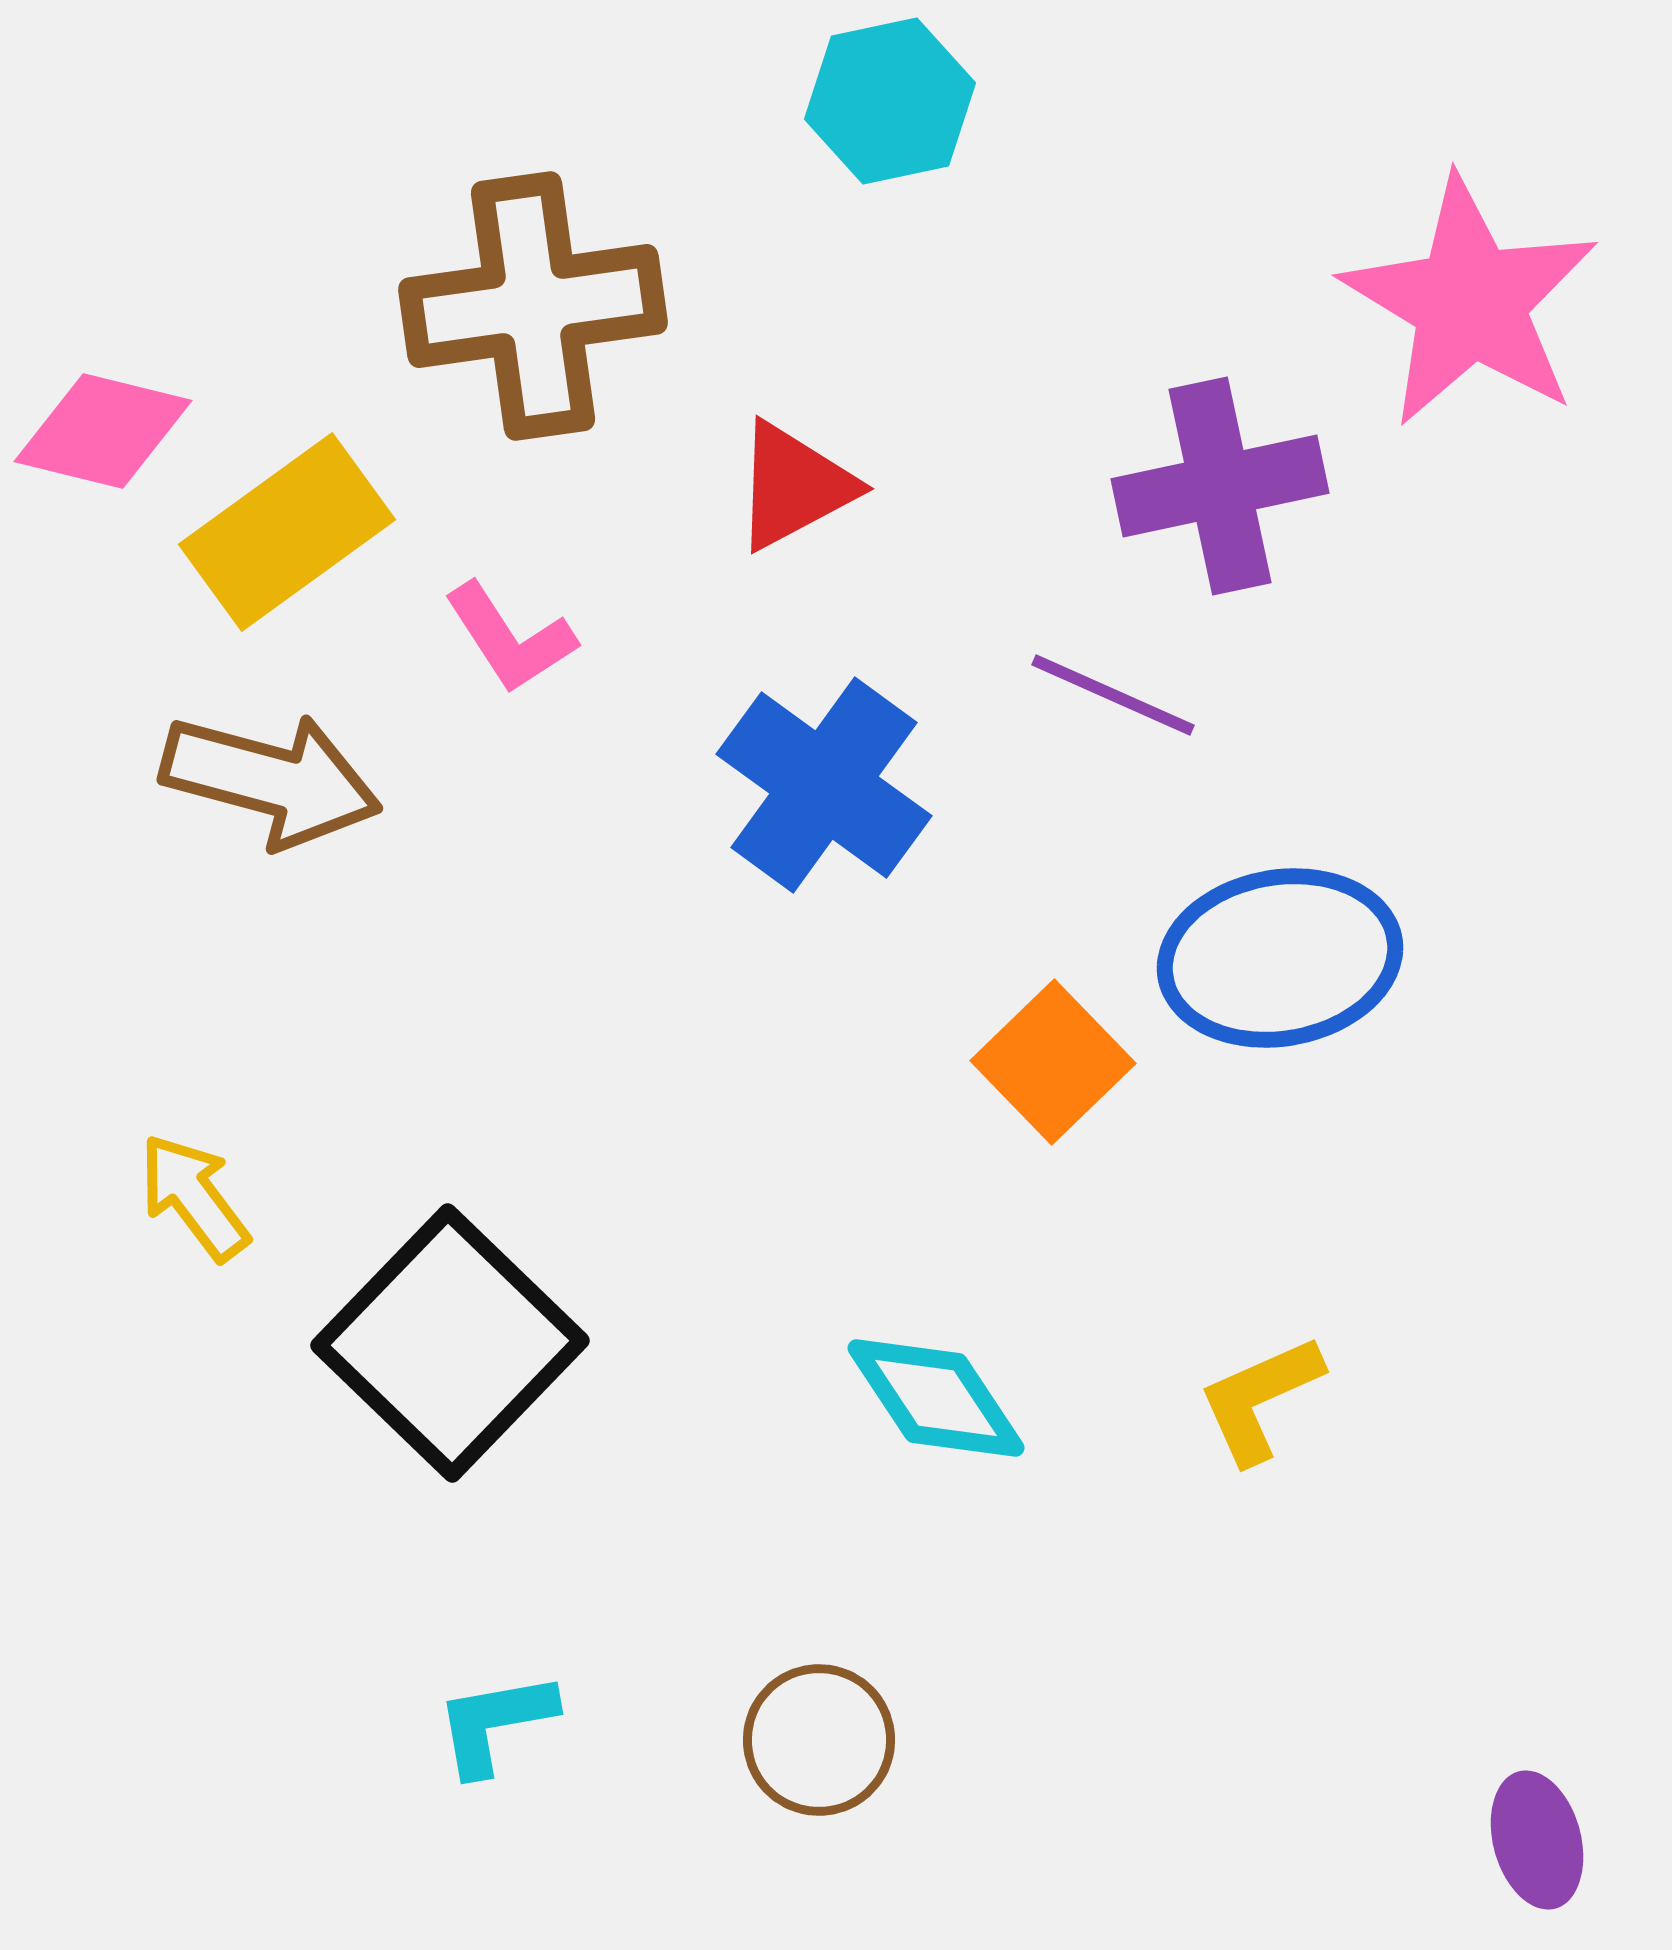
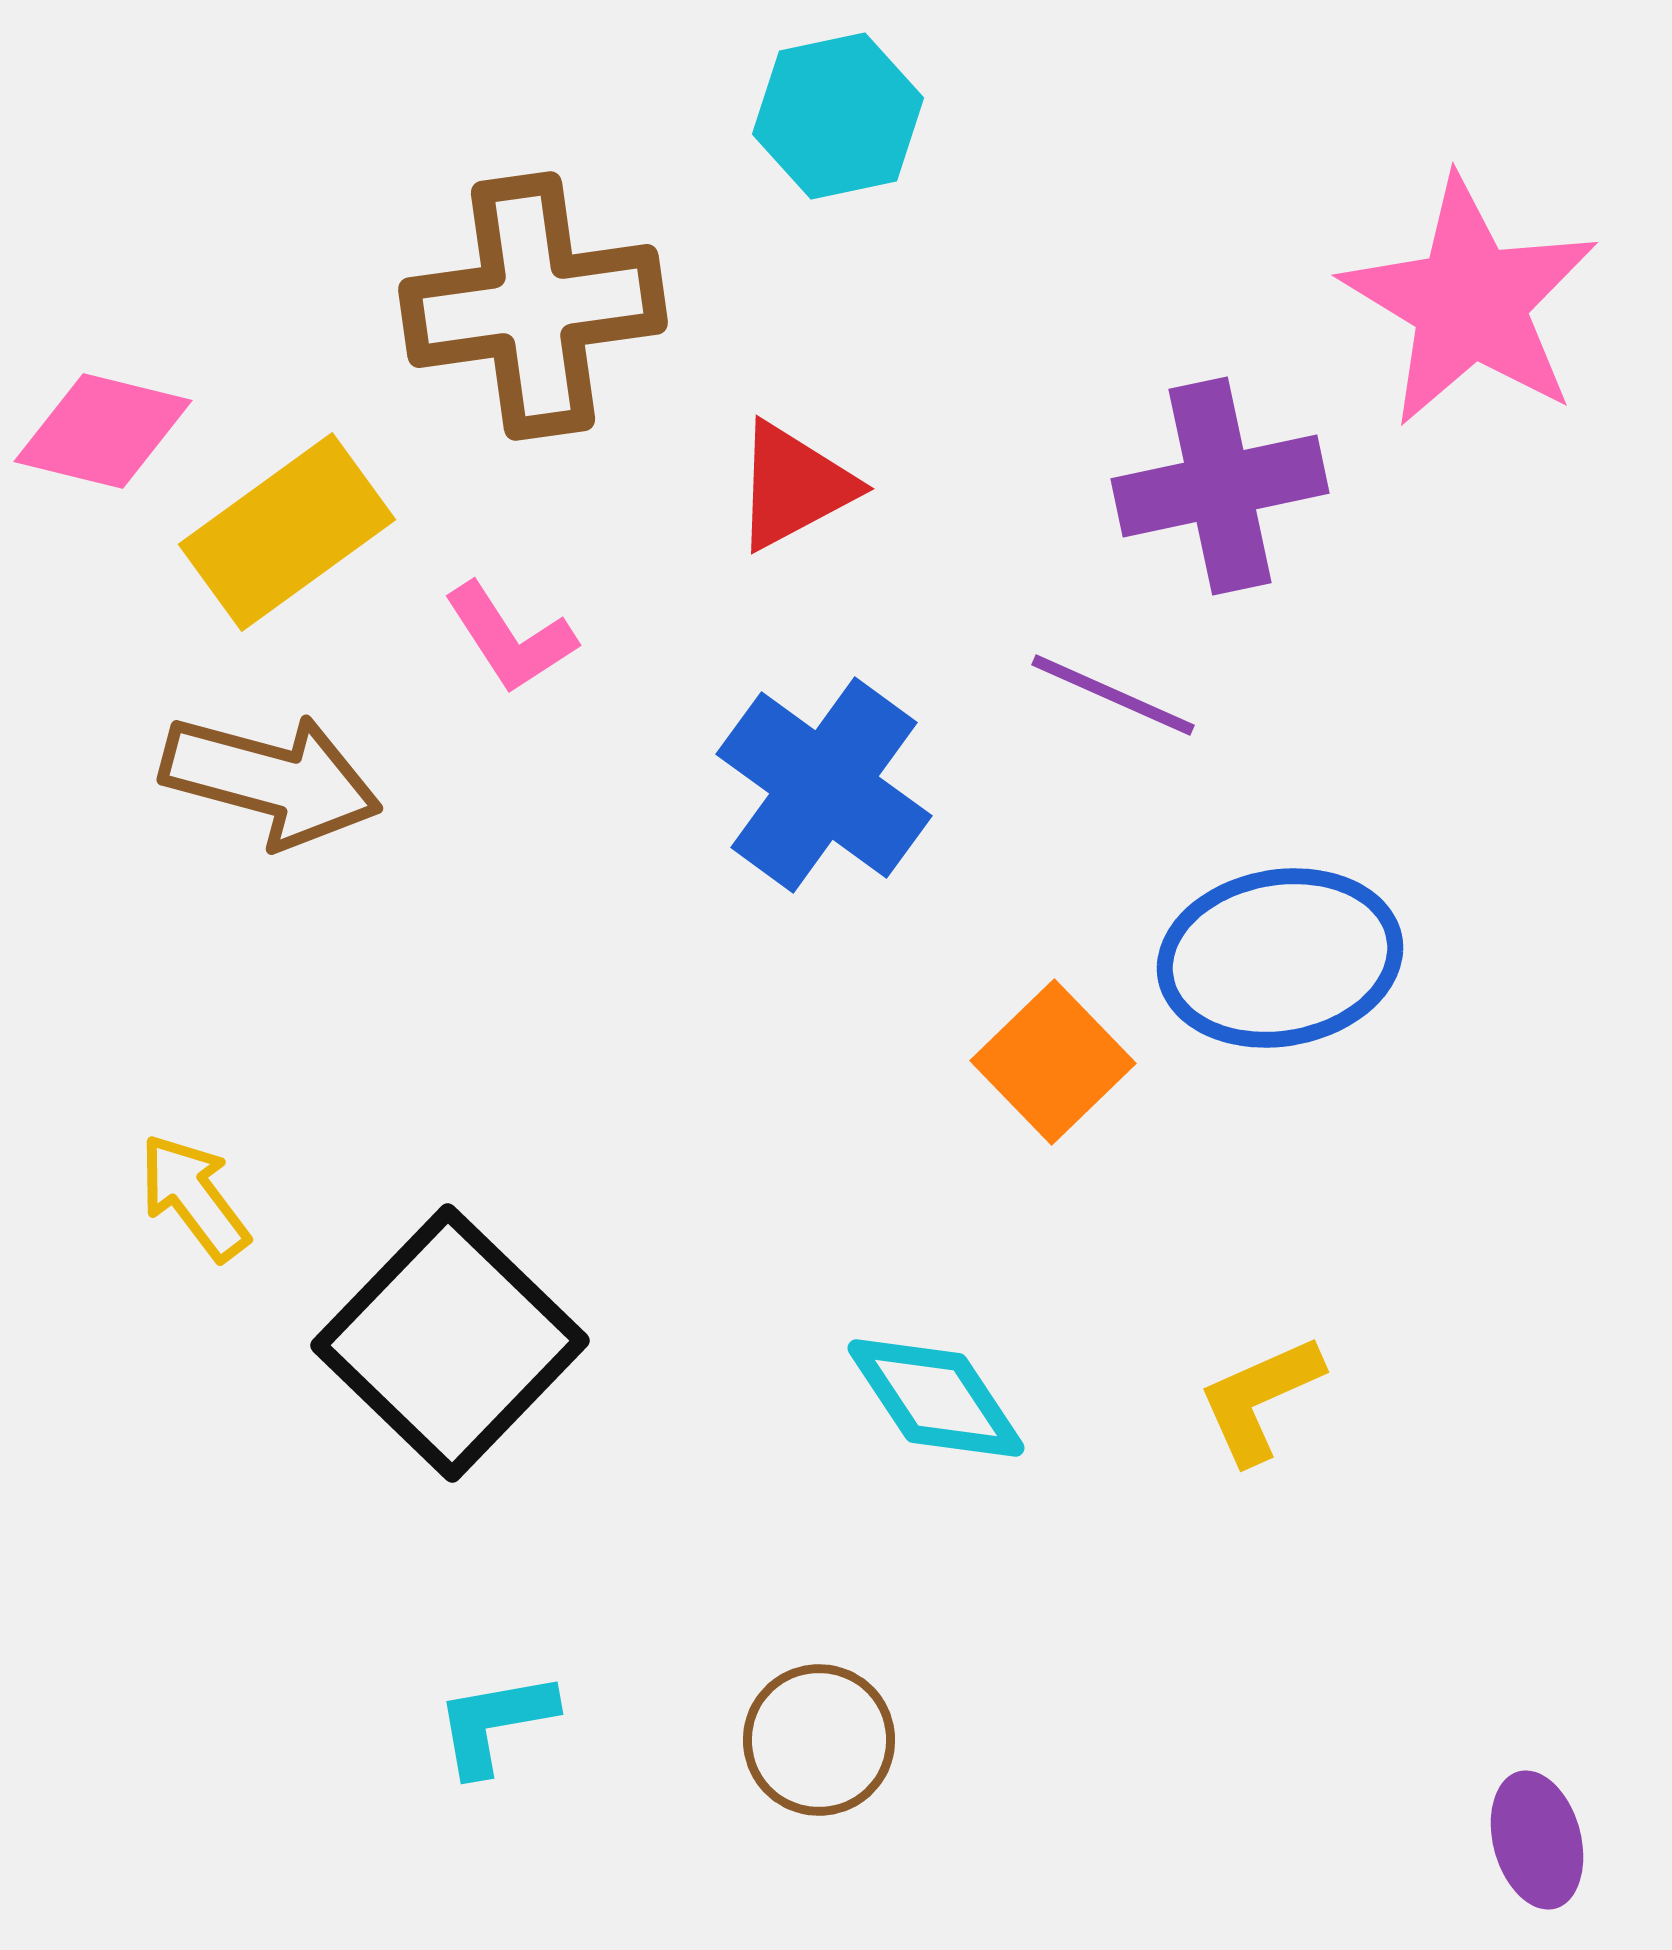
cyan hexagon: moved 52 px left, 15 px down
